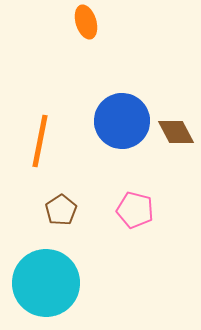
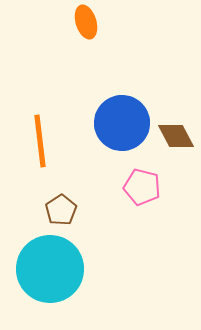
blue circle: moved 2 px down
brown diamond: moved 4 px down
orange line: rotated 18 degrees counterclockwise
pink pentagon: moved 7 px right, 23 px up
cyan circle: moved 4 px right, 14 px up
